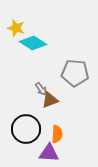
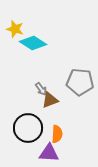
yellow star: moved 1 px left, 1 px down
gray pentagon: moved 5 px right, 9 px down
black circle: moved 2 px right, 1 px up
